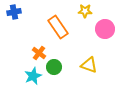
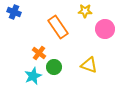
blue cross: rotated 32 degrees clockwise
